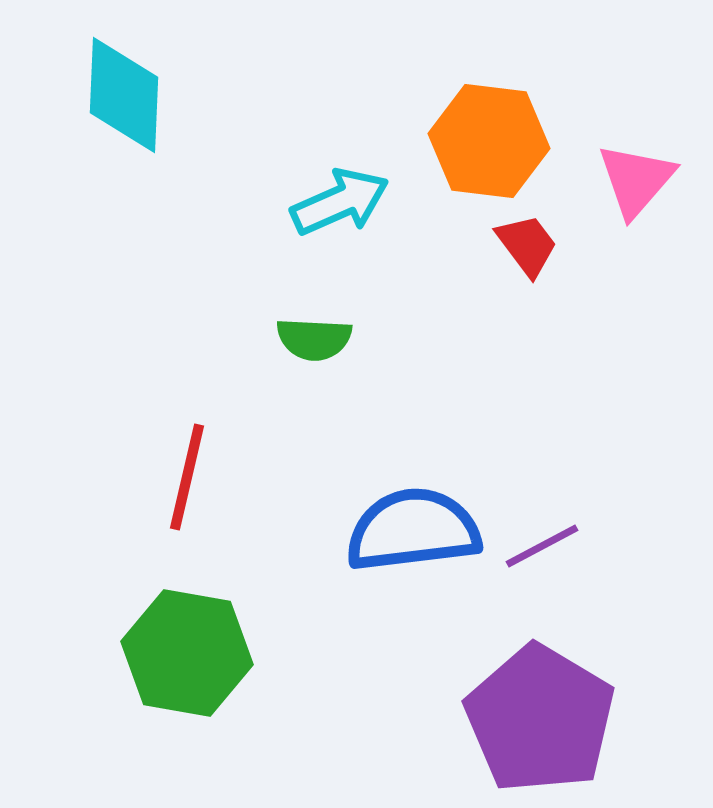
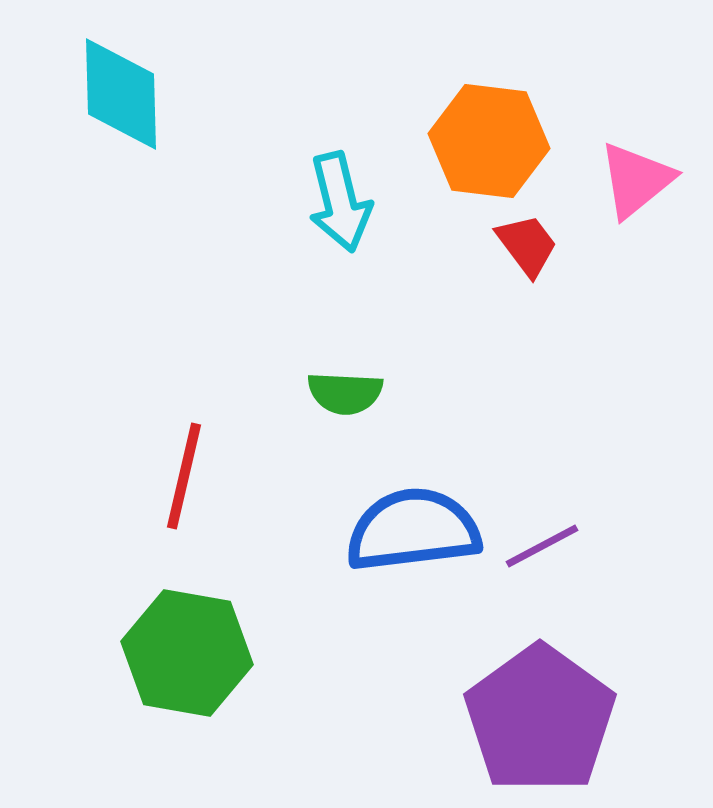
cyan diamond: moved 3 px left, 1 px up; rotated 4 degrees counterclockwise
pink triangle: rotated 10 degrees clockwise
cyan arrow: rotated 100 degrees clockwise
green semicircle: moved 31 px right, 54 px down
red line: moved 3 px left, 1 px up
purple pentagon: rotated 5 degrees clockwise
